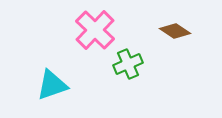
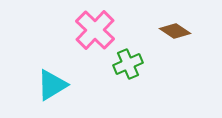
cyan triangle: rotated 12 degrees counterclockwise
